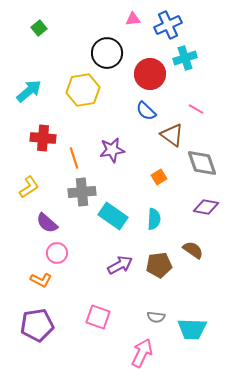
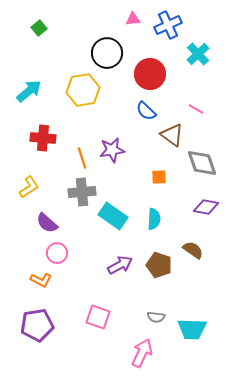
cyan cross: moved 13 px right, 4 px up; rotated 25 degrees counterclockwise
orange line: moved 8 px right
orange square: rotated 28 degrees clockwise
brown pentagon: rotated 25 degrees clockwise
